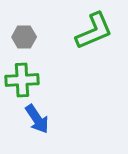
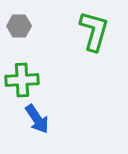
green L-shape: rotated 51 degrees counterclockwise
gray hexagon: moved 5 px left, 11 px up
